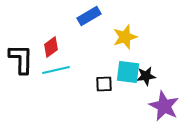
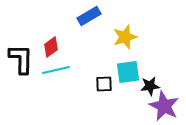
cyan square: rotated 15 degrees counterclockwise
black star: moved 4 px right, 10 px down
